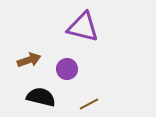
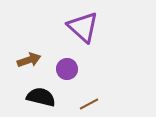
purple triangle: rotated 28 degrees clockwise
